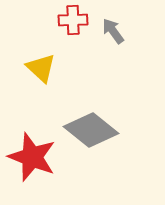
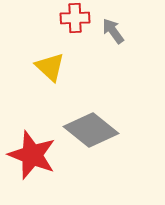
red cross: moved 2 px right, 2 px up
yellow triangle: moved 9 px right, 1 px up
red star: moved 2 px up
